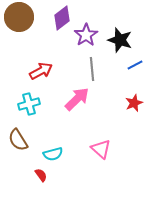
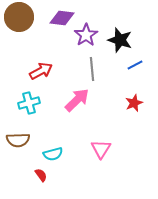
purple diamond: rotated 45 degrees clockwise
pink arrow: moved 1 px down
cyan cross: moved 1 px up
brown semicircle: rotated 60 degrees counterclockwise
pink triangle: rotated 20 degrees clockwise
